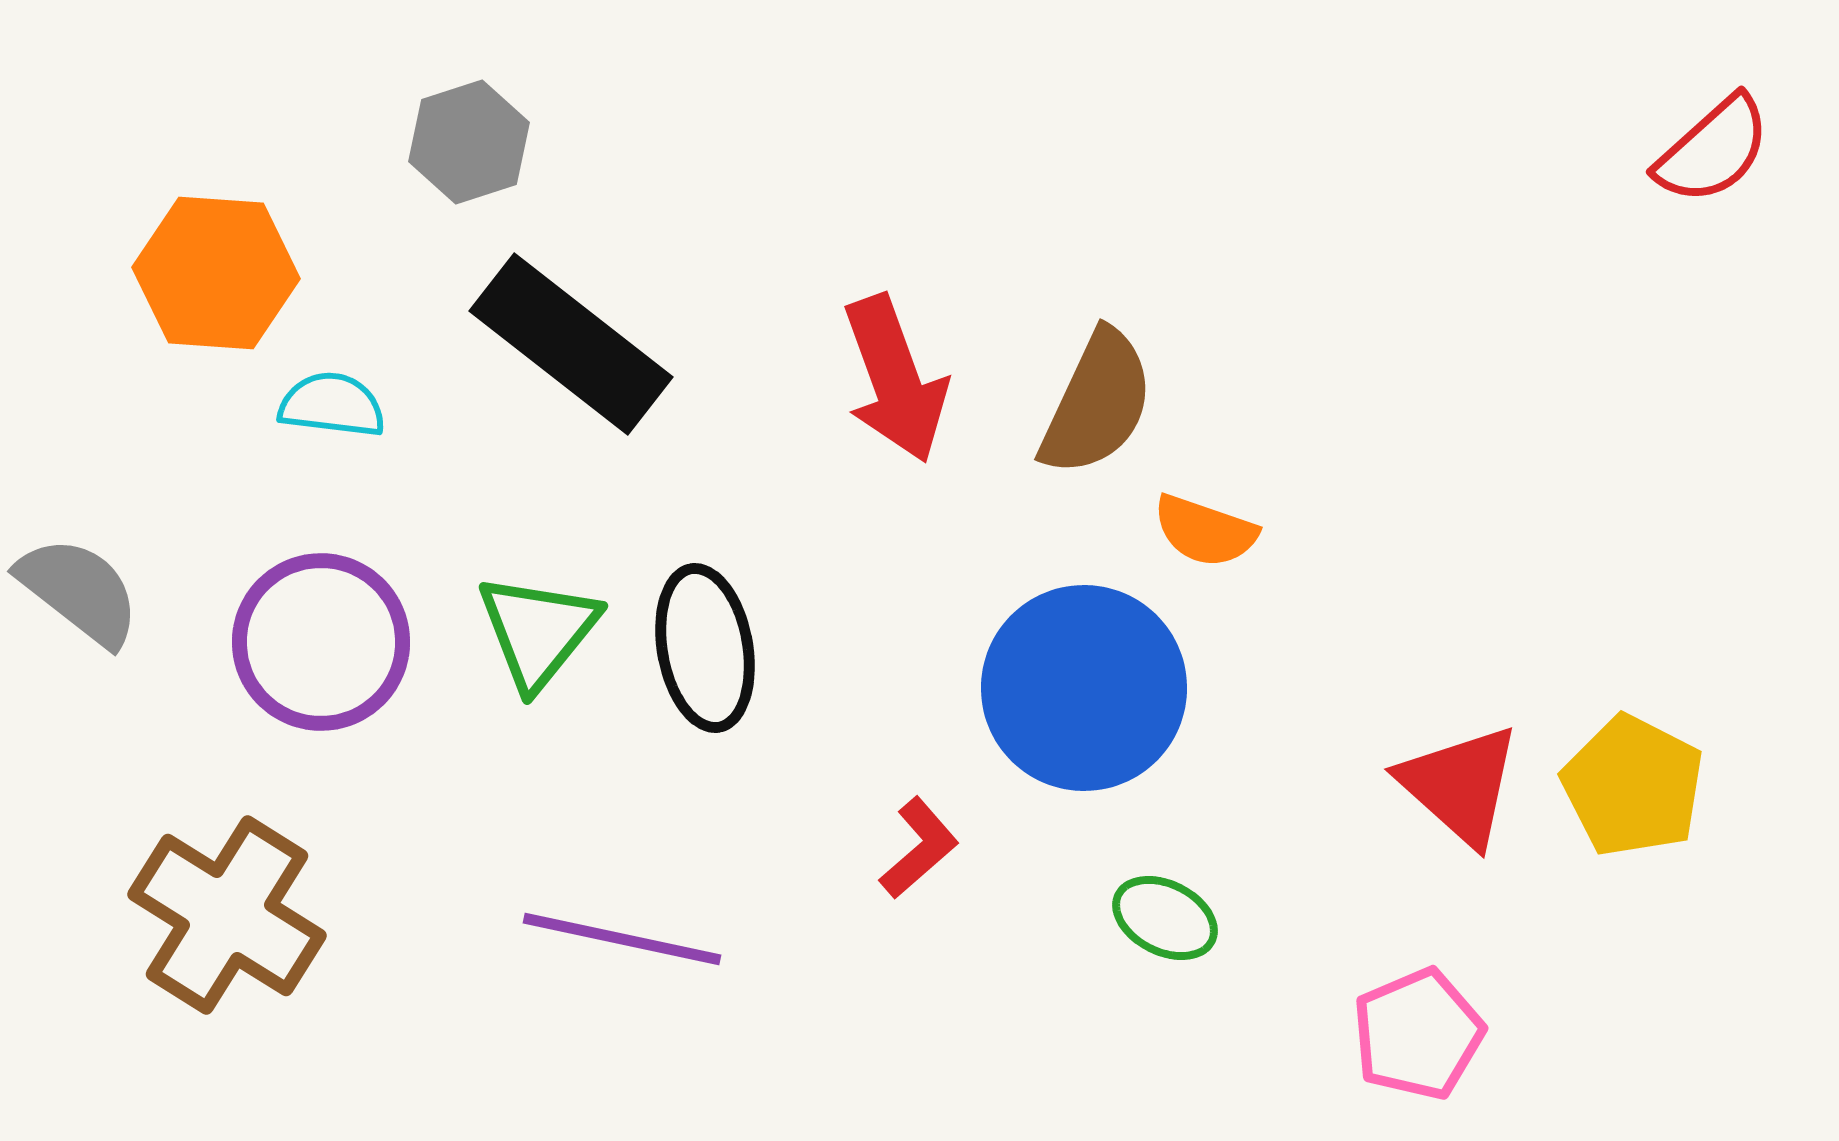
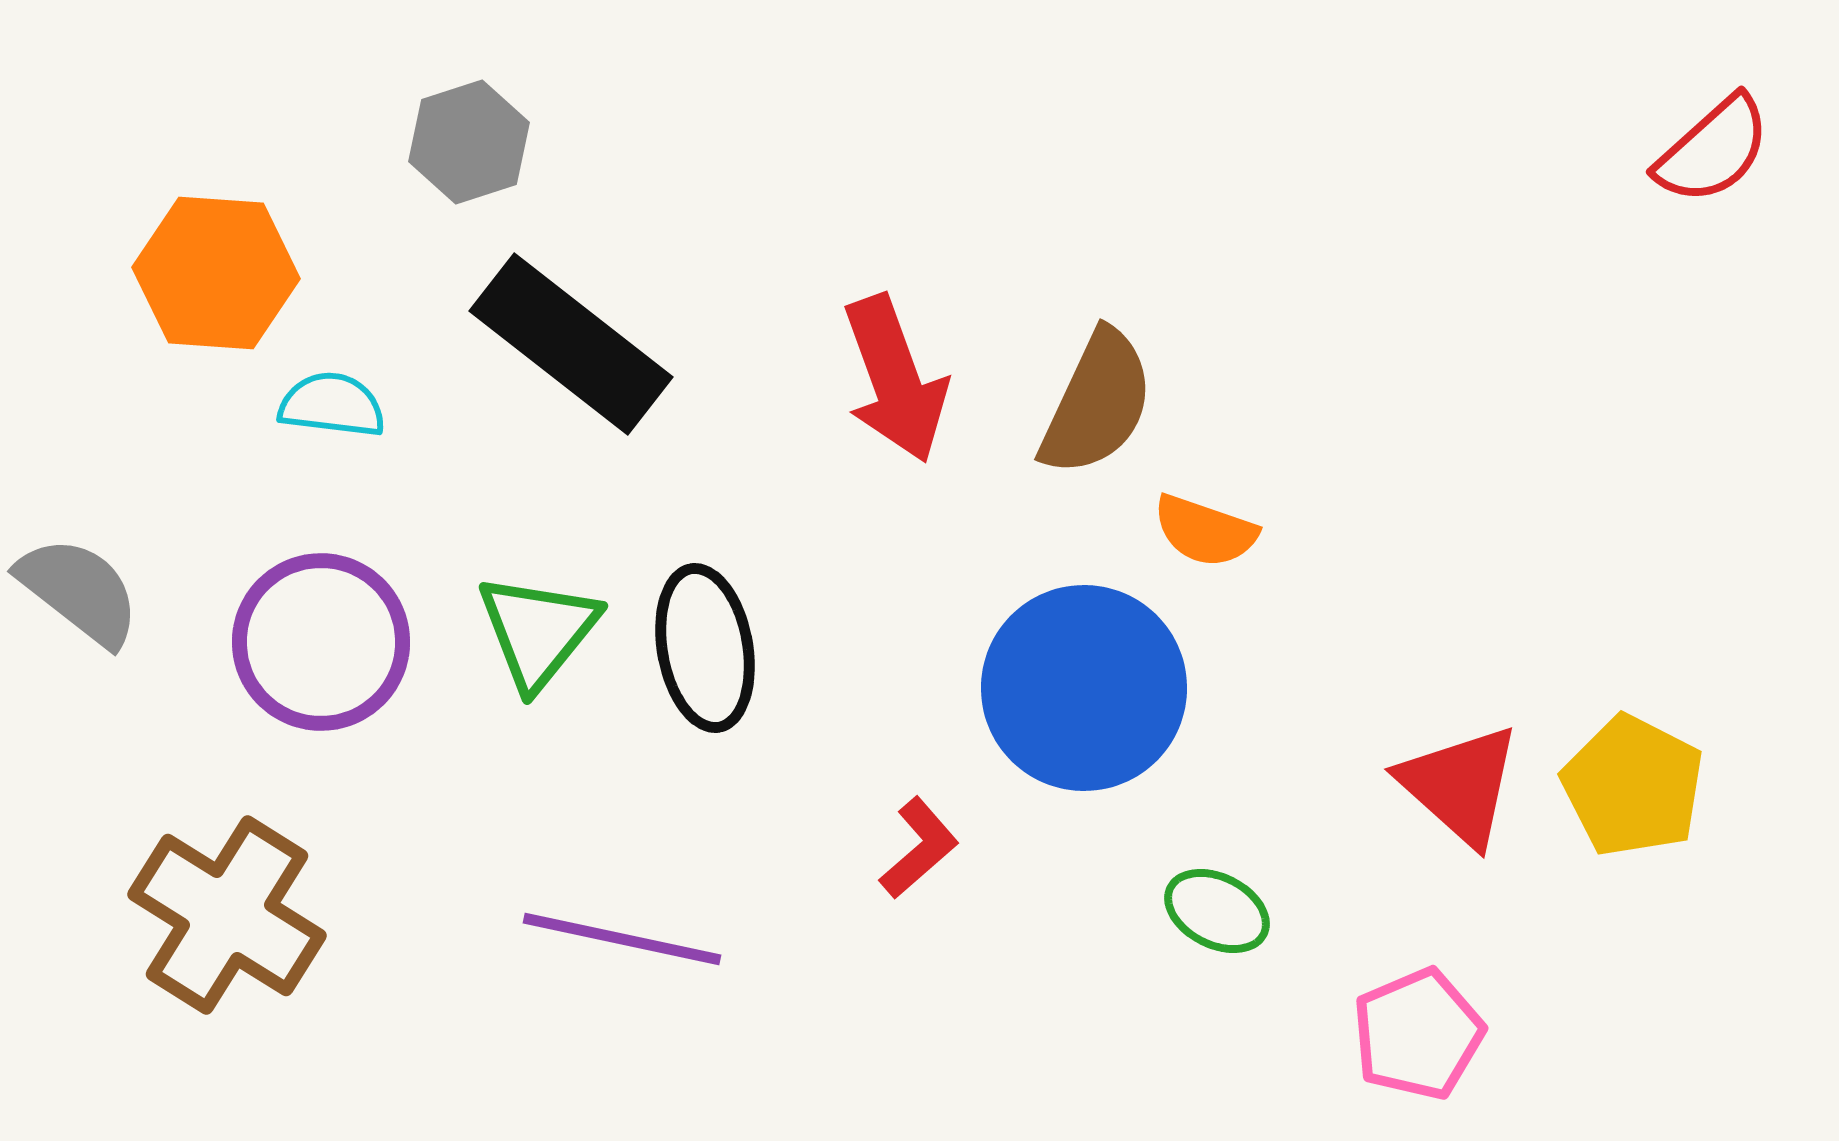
green ellipse: moved 52 px right, 7 px up
